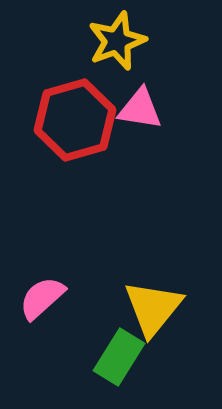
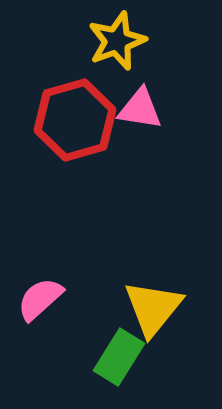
pink semicircle: moved 2 px left, 1 px down
